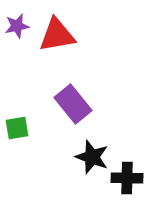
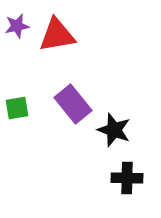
green square: moved 20 px up
black star: moved 22 px right, 27 px up
